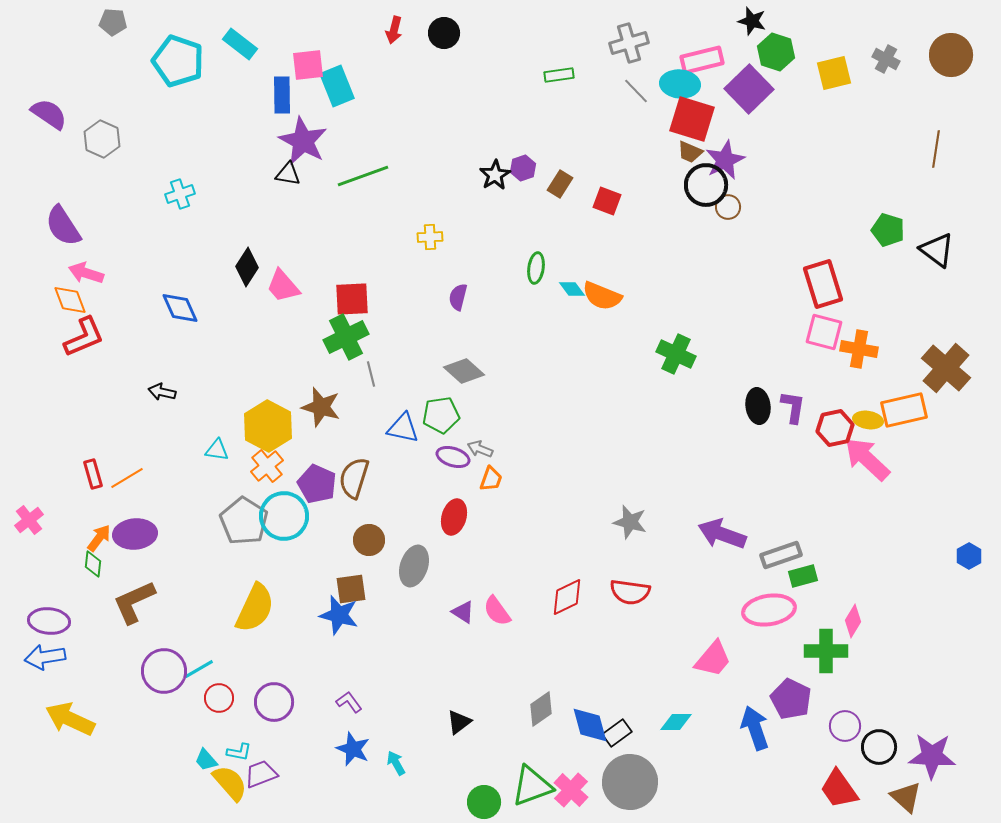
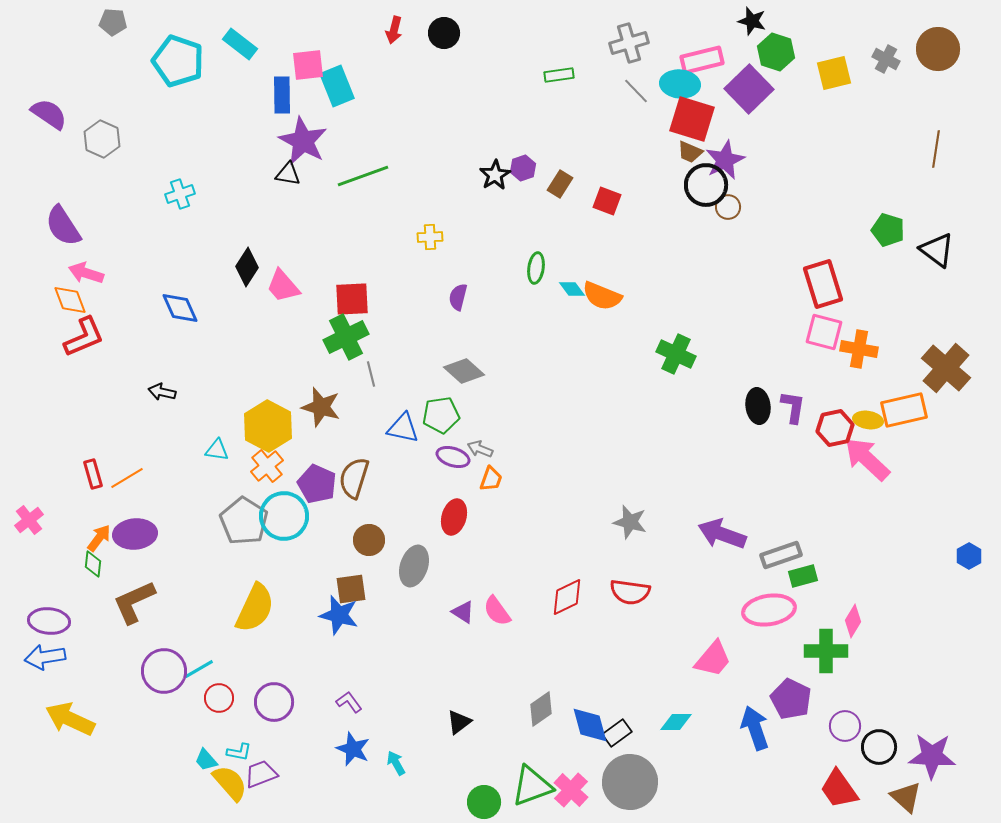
brown circle at (951, 55): moved 13 px left, 6 px up
